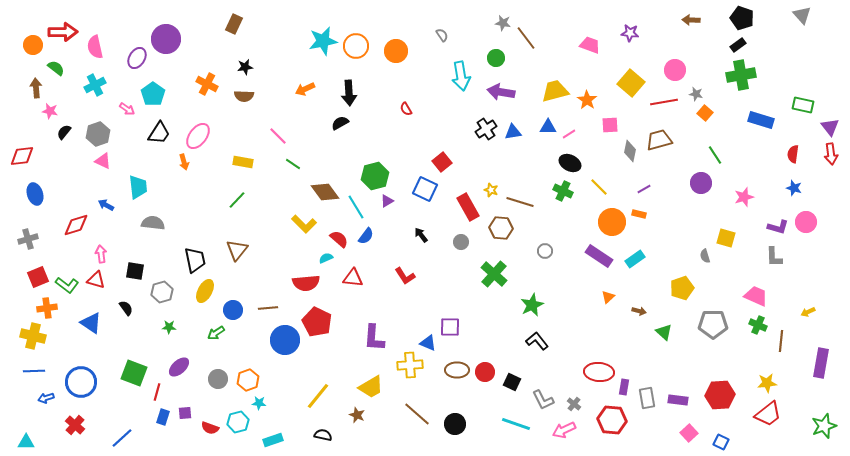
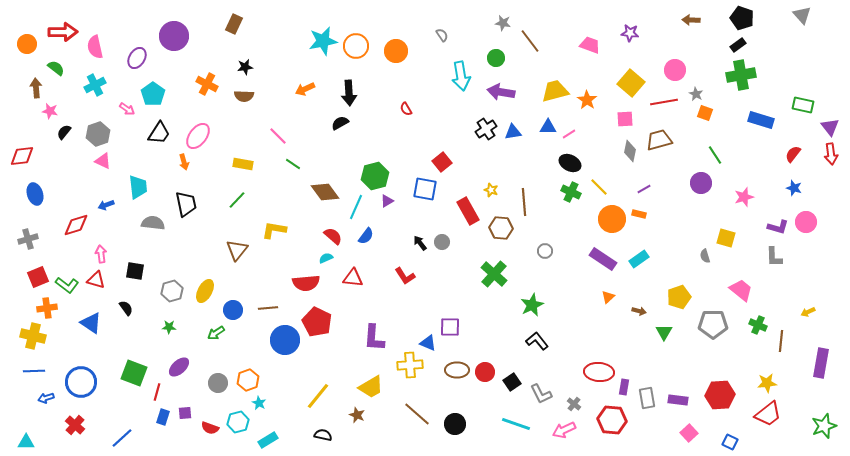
brown line at (526, 38): moved 4 px right, 3 px down
purple circle at (166, 39): moved 8 px right, 3 px up
orange circle at (33, 45): moved 6 px left, 1 px up
gray star at (696, 94): rotated 16 degrees clockwise
orange square at (705, 113): rotated 21 degrees counterclockwise
pink square at (610, 125): moved 15 px right, 6 px up
red semicircle at (793, 154): rotated 30 degrees clockwise
yellow rectangle at (243, 162): moved 2 px down
blue square at (425, 189): rotated 15 degrees counterclockwise
green cross at (563, 191): moved 8 px right, 1 px down
brown line at (520, 202): moved 4 px right; rotated 68 degrees clockwise
blue arrow at (106, 205): rotated 49 degrees counterclockwise
cyan line at (356, 207): rotated 55 degrees clockwise
red rectangle at (468, 207): moved 4 px down
orange circle at (612, 222): moved 3 px up
yellow L-shape at (304, 224): moved 30 px left, 6 px down; rotated 145 degrees clockwise
black arrow at (421, 235): moved 1 px left, 8 px down
red semicircle at (339, 239): moved 6 px left, 3 px up
gray circle at (461, 242): moved 19 px left
purple rectangle at (599, 256): moved 4 px right, 3 px down
cyan rectangle at (635, 259): moved 4 px right
black trapezoid at (195, 260): moved 9 px left, 56 px up
yellow pentagon at (682, 288): moved 3 px left, 9 px down
gray hexagon at (162, 292): moved 10 px right, 1 px up
pink trapezoid at (756, 296): moved 15 px left, 6 px up; rotated 15 degrees clockwise
green triangle at (664, 332): rotated 18 degrees clockwise
gray circle at (218, 379): moved 4 px down
black square at (512, 382): rotated 30 degrees clockwise
gray L-shape at (543, 400): moved 2 px left, 6 px up
cyan star at (259, 403): rotated 24 degrees clockwise
cyan rectangle at (273, 440): moved 5 px left; rotated 12 degrees counterclockwise
blue square at (721, 442): moved 9 px right
